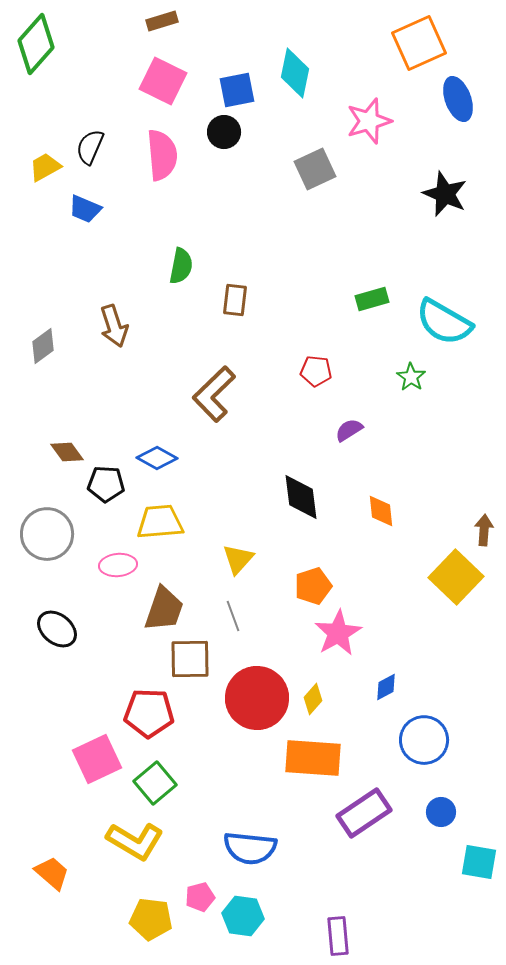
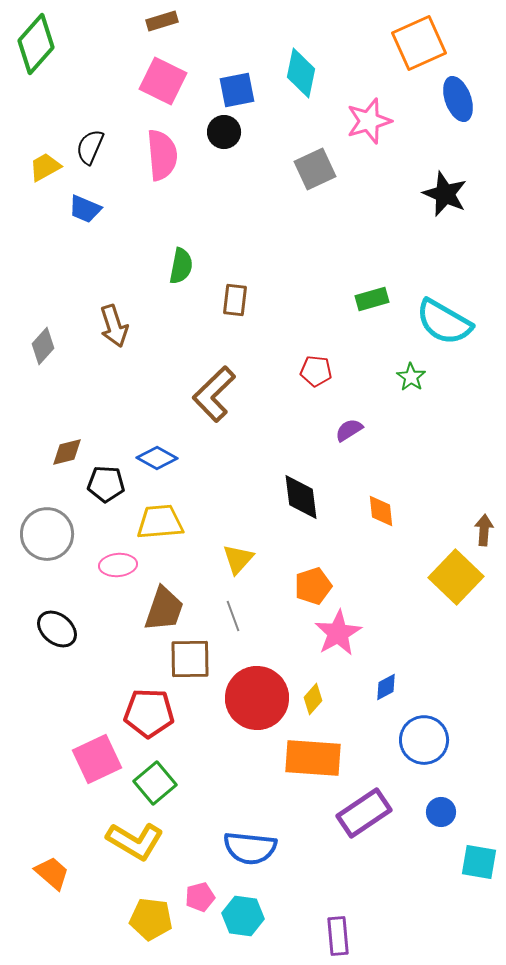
cyan diamond at (295, 73): moved 6 px right
gray diamond at (43, 346): rotated 12 degrees counterclockwise
brown diamond at (67, 452): rotated 68 degrees counterclockwise
